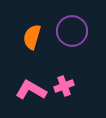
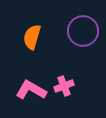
purple circle: moved 11 px right
